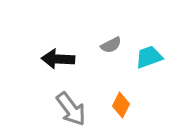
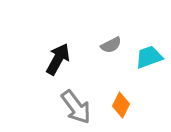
black arrow: rotated 116 degrees clockwise
gray arrow: moved 5 px right, 2 px up
